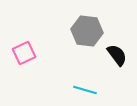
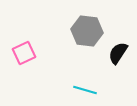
black semicircle: moved 1 px right, 2 px up; rotated 110 degrees counterclockwise
